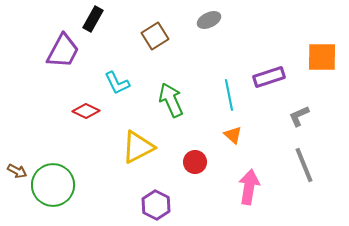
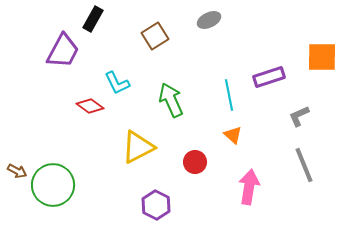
red diamond: moved 4 px right, 5 px up; rotated 12 degrees clockwise
